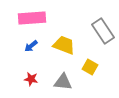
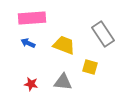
gray rectangle: moved 3 px down
blue arrow: moved 3 px left, 3 px up; rotated 64 degrees clockwise
yellow square: rotated 14 degrees counterclockwise
red star: moved 5 px down
